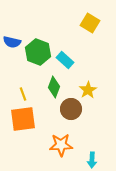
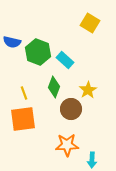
yellow line: moved 1 px right, 1 px up
orange star: moved 6 px right
